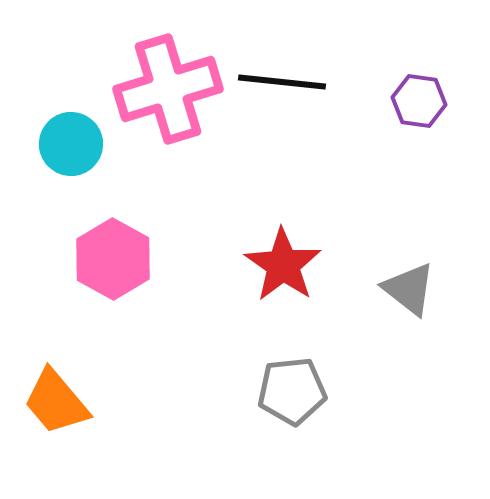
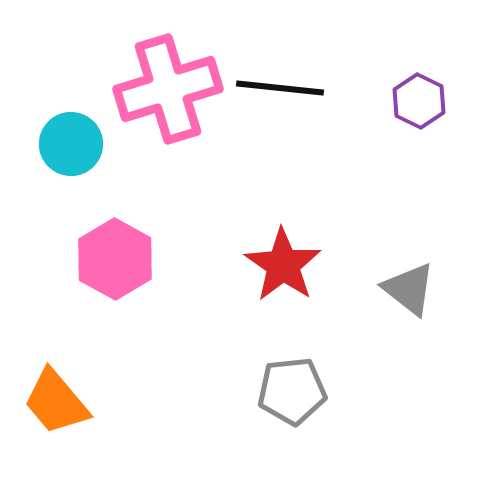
black line: moved 2 px left, 6 px down
purple hexagon: rotated 18 degrees clockwise
pink hexagon: moved 2 px right
